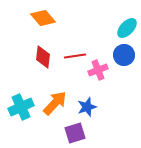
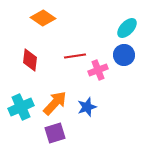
orange diamond: rotated 15 degrees counterclockwise
red diamond: moved 13 px left, 3 px down
purple square: moved 20 px left
